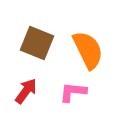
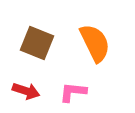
orange semicircle: moved 7 px right, 7 px up
red arrow: rotated 72 degrees clockwise
